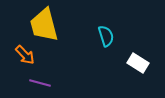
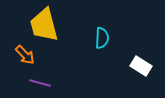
cyan semicircle: moved 4 px left, 2 px down; rotated 20 degrees clockwise
white rectangle: moved 3 px right, 3 px down
